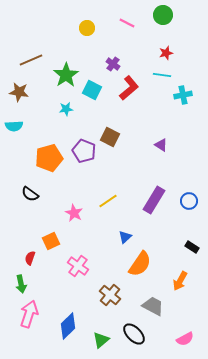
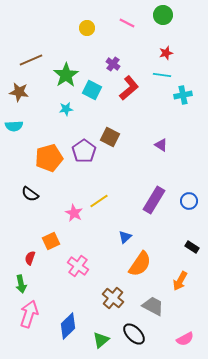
purple pentagon: rotated 15 degrees clockwise
yellow line: moved 9 px left
brown cross: moved 3 px right, 3 px down
